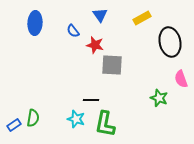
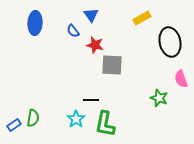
blue triangle: moved 9 px left
cyan star: rotated 18 degrees clockwise
